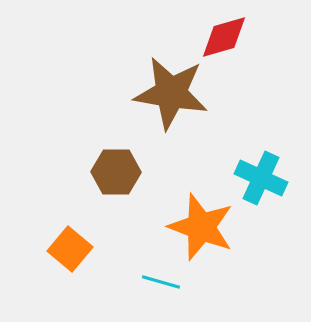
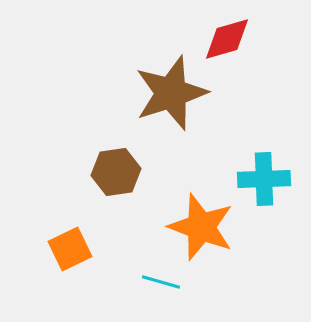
red diamond: moved 3 px right, 2 px down
brown star: rotated 28 degrees counterclockwise
brown hexagon: rotated 9 degrees counterclockwise
cyan cross: moved 3 px right, 1 px down; rotated 27 degrees counterclockwise
orange square: rotated 24 degrees clockwise
